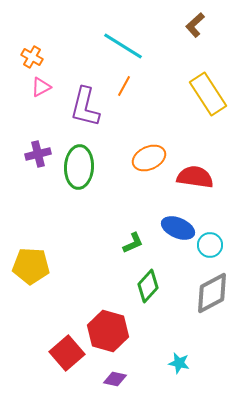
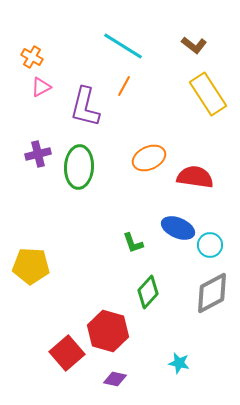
brown L-shape: moved 1 px left, 20 px down; rotated 100 degrees counterclockwise
green L-shape: rotated 95 degrees clockwise
green diamond: moved 6 px down
